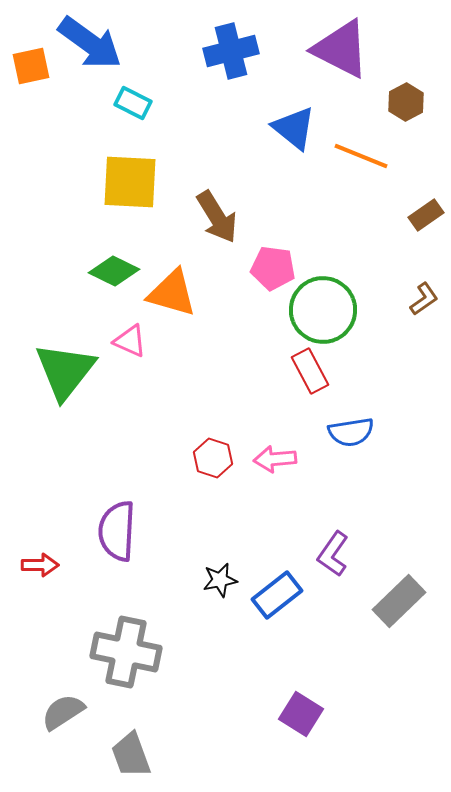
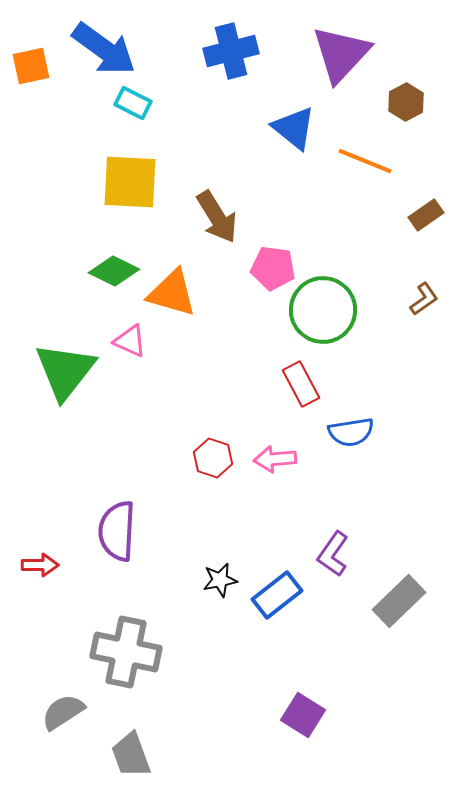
blue arrow: moved 14 px right, 6 px down
purple triangle: moved 5 px down; rotated 46 degrees clockwise
orange line: moved 4 px right, 5 px down
red rectangle: moved 9 px left, 13 px down
purple square: moved 2 px right, 1 px down
